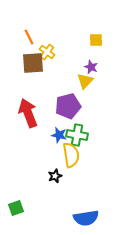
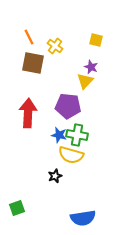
yellow square: rotated 16 degrees clockwise
yellow cross: moved 8 px right, 6 px up
brown square: rotated 15 degrees clockwise
purple pentagon: rotated 20 degrees clockwise
red arrow: rotated 24 degrees clockwise
yellow semicircle: rotated 115 degrees clockwise
green square: moved 1 px right
blue semicircle: moved 3 px left
